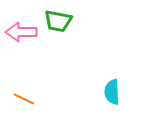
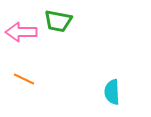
orange line: moved 20 px up
